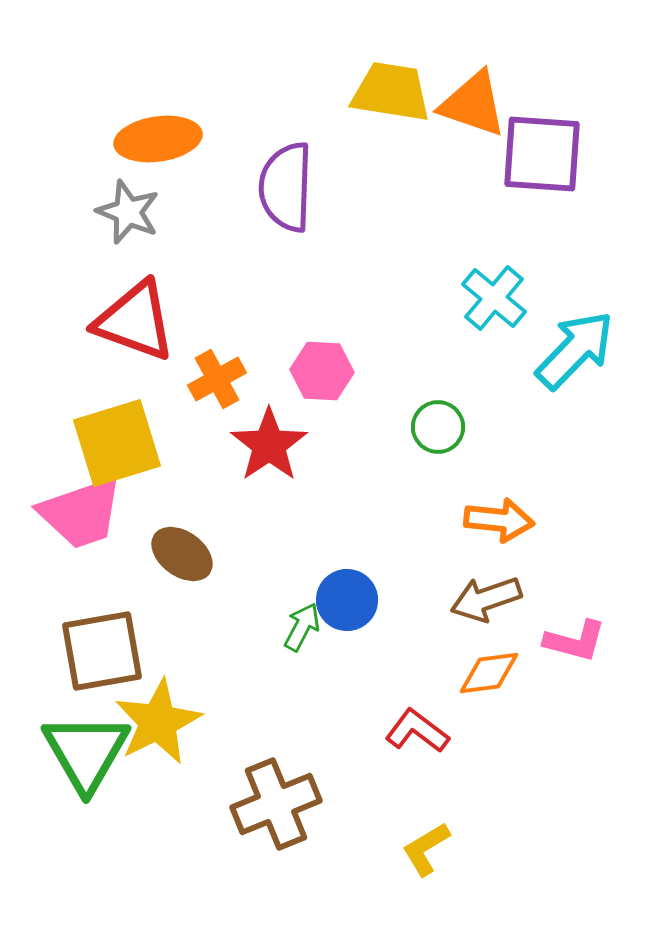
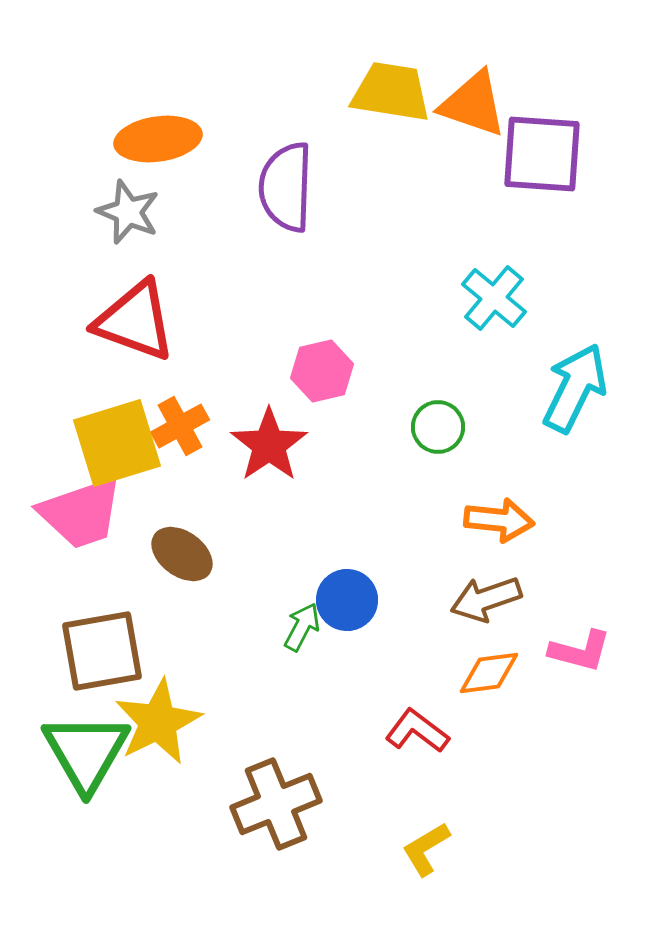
cyan arrow: moved 38 px down; rotated 18 degrees counterclockwise
pink hexagon: rotated 16 degrees counterclockwise
orange cross: moved 37 px left, 47 px down
pink L-shape: moved 5 px right, 10 px down
